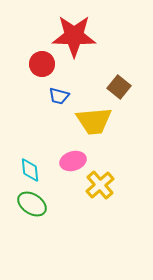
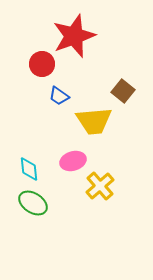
red star: rotated 21 degrees counterclockwise
brown square: moved 4 px right, 4 px down
blue trapezoid: rotated 20 degrees clockwise
cyan diamond: moved 1 px left, 1 px up
yellow cross: moved 1 px down
green ellipse: moved 1 px right, 1 px up
